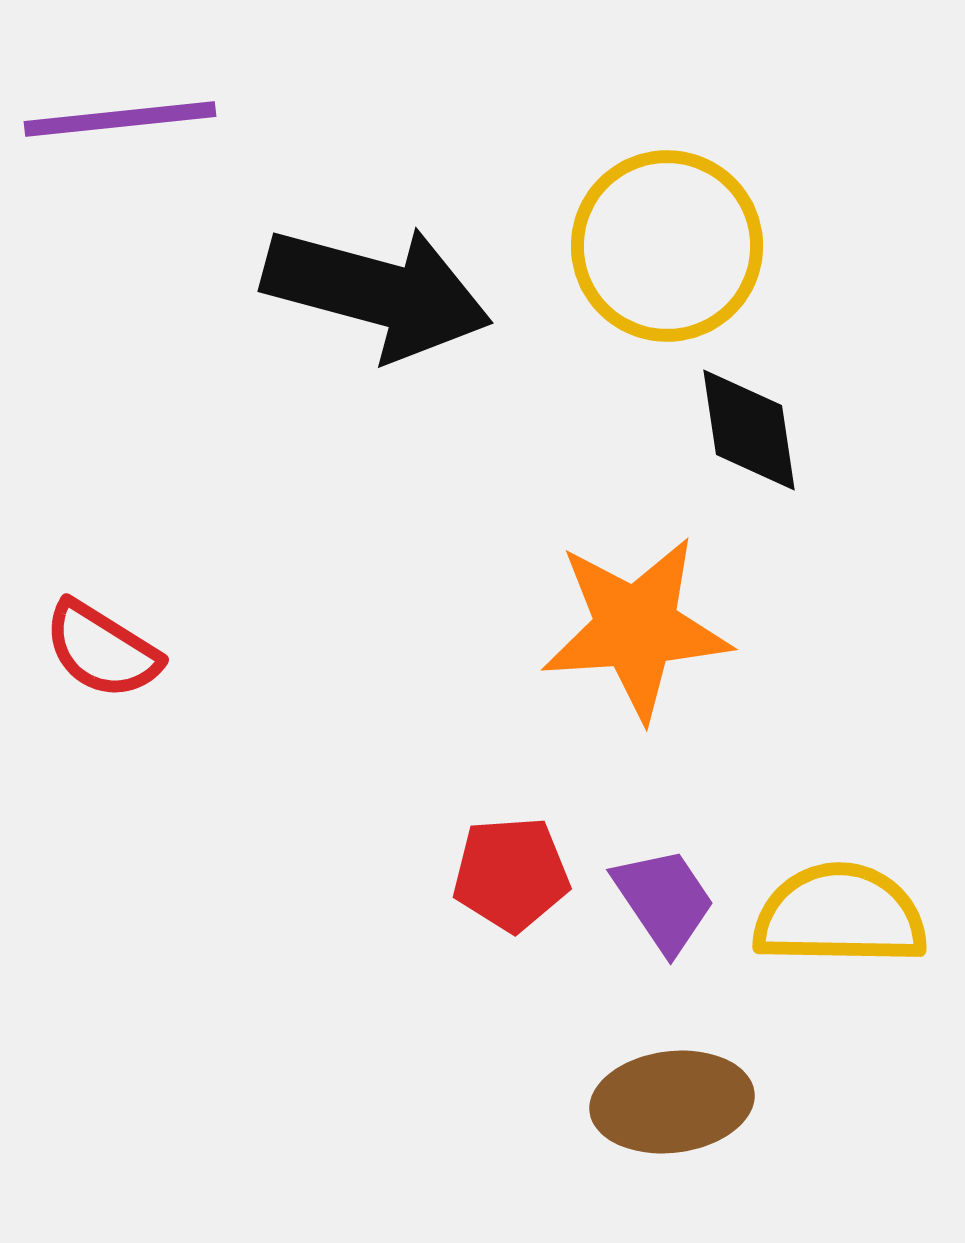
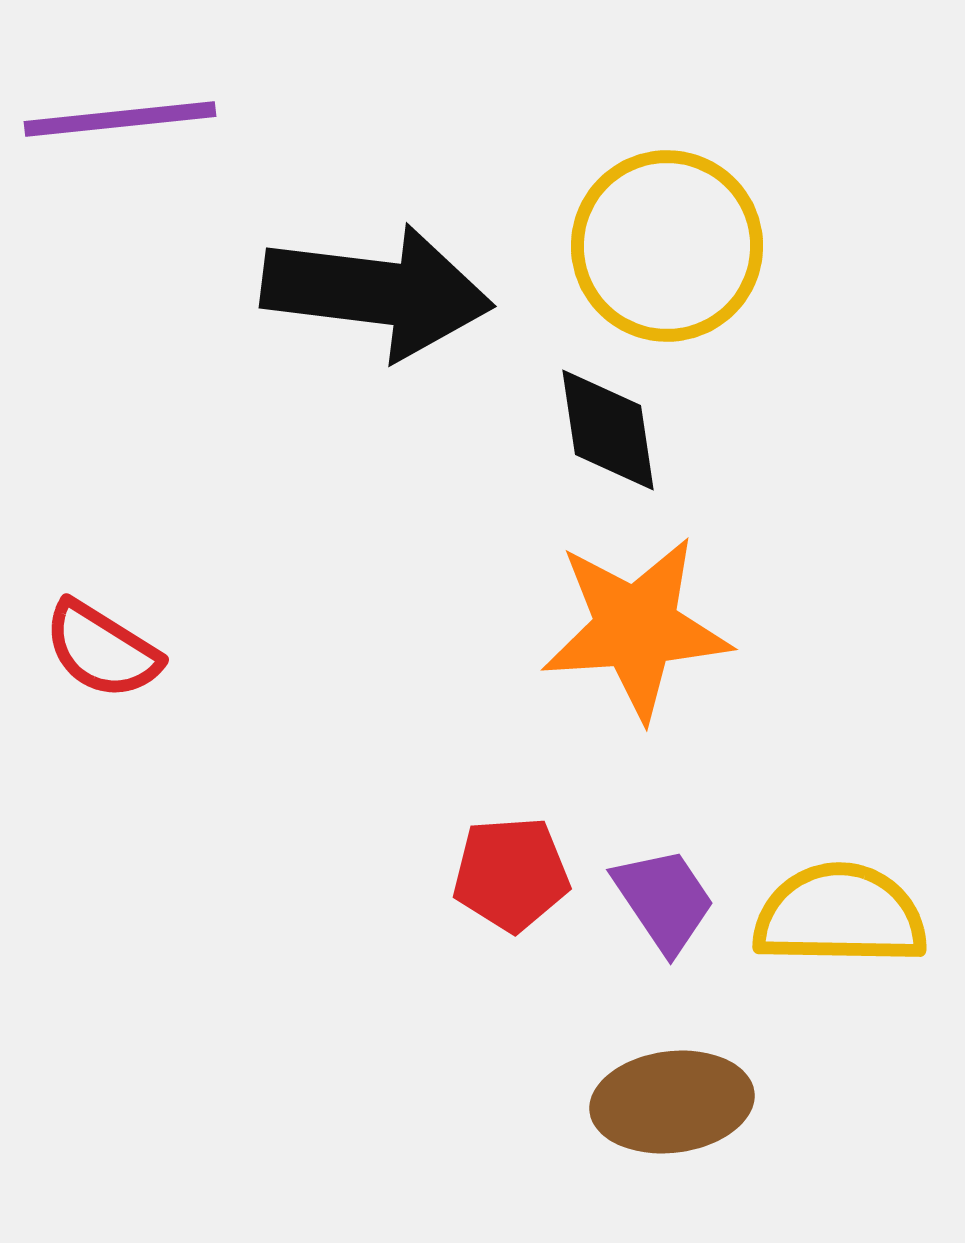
black arrow: rotated 8 degrees counterclockwise
black diamond: moved 141 px left
